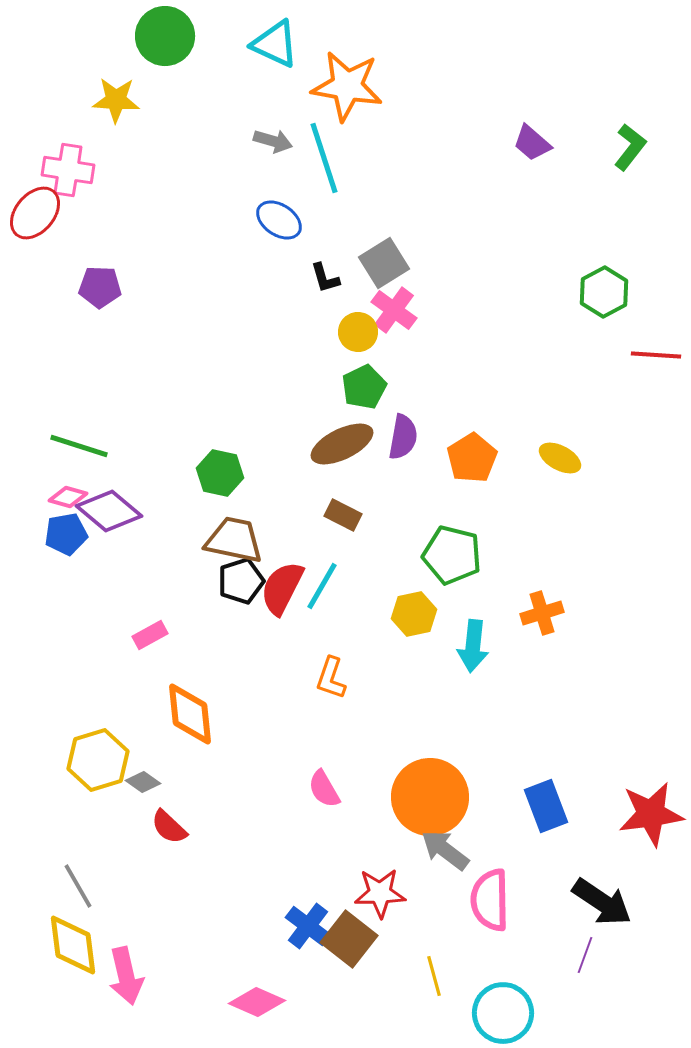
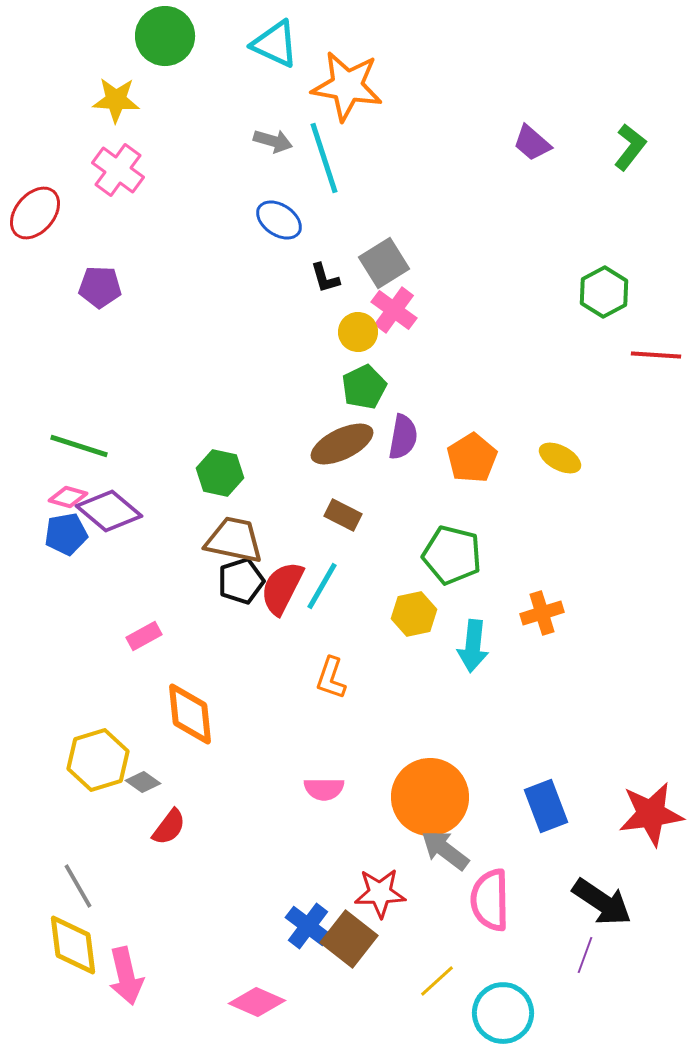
pink cross at (68, 170): moved 50 px right; rotated 27 degrees clockwise
pink rectangle at (150, 635): moved 6 px left, 1 px down
pink semicircle at (324, 789): rotated 60 degrees counterclockwise
red semicircle at (169, 827): rotated 96 degrees counterclockwise
yellow line at (434, 976): moved 3 px right, 5 px down; rotated 63 degrees clockwise
